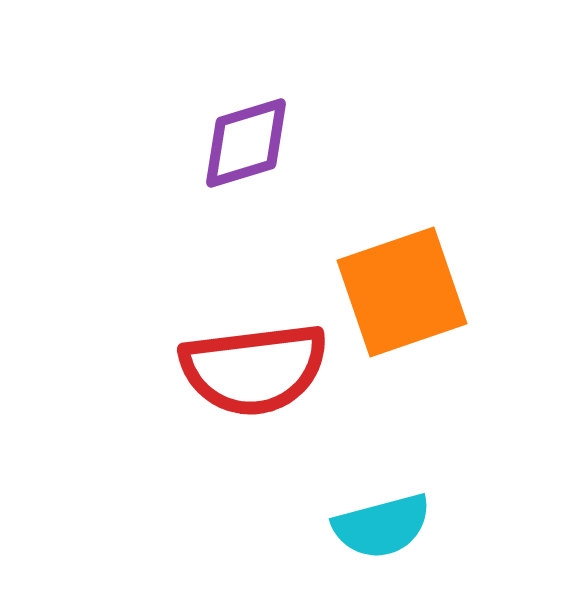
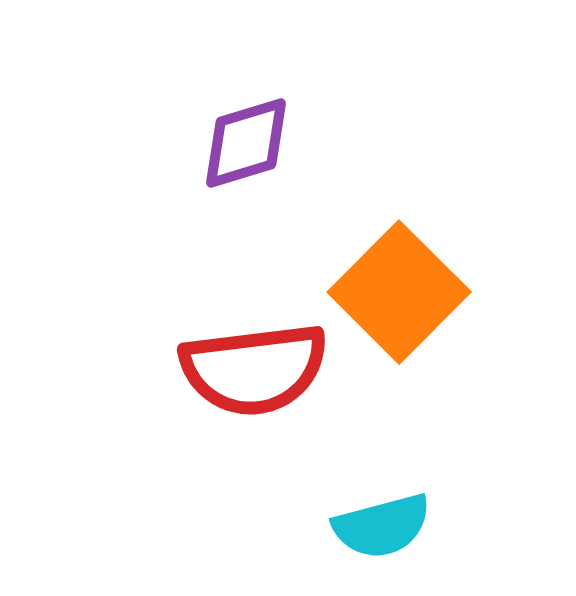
orange square: moved 3 px left; rotated 26 degrees counterclockwise
